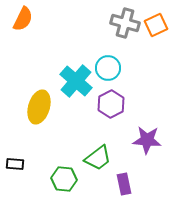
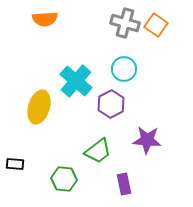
orange semicircle: moved 22 px right; rotated 60 degrees clockwise
orange square: rotated 30 degrees counterclockwise
cyan circle: moved 16 px right, 1 px down
green trapezoid: moved 7 px up
